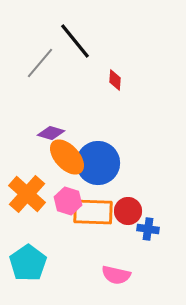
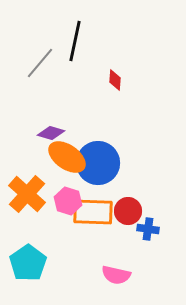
black line: rotated 51 degrees clockwise
orange ellipse: rotated 12 degrees counterclockwise
